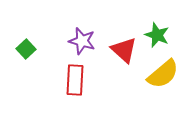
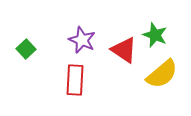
green star: moved 2 px left
purple star: moved 1 px up; rotated 8 degrees clockwise
red triangle: rotated 8 degrees counterclockwise
yellow semicircle: moved 1 px left
